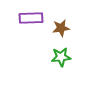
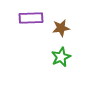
green star: rotated 18 degrees counterclockwise
